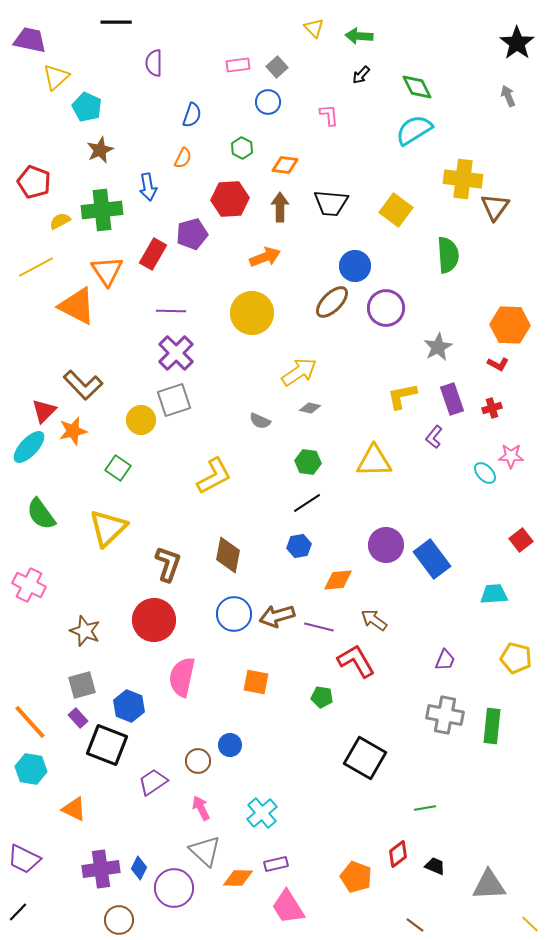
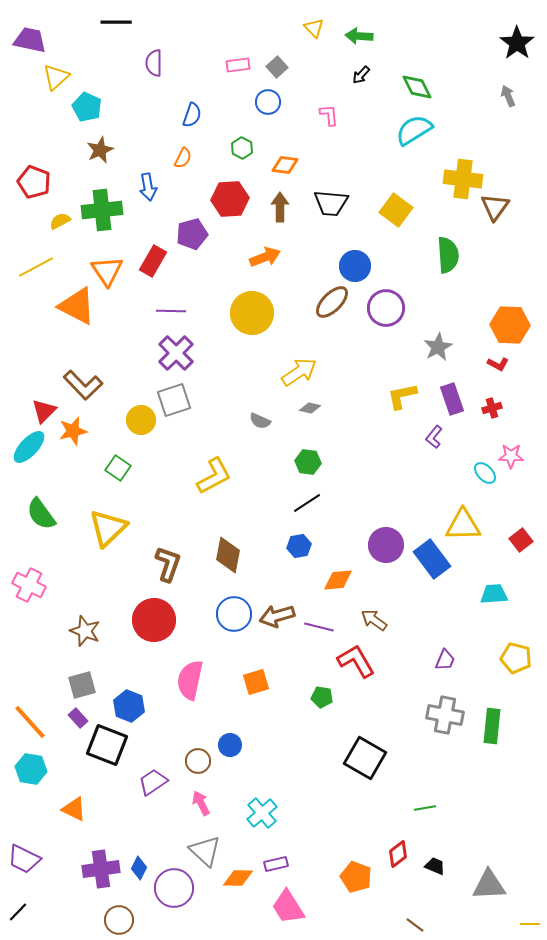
red rectangle at (153, 254): moved 7 px down
yellow triangle at (374, 461): moved 89 px right, 64 px down
pink semicircle at (182, 677): moved 8 px right, 3 px down
orange square at (256, 682): rotated 28 degrees counterclockwise
pink arrow at (201, 808): moved 5 px up
yellow line at (530, 924): rotated 42 degrees counterclockwise
